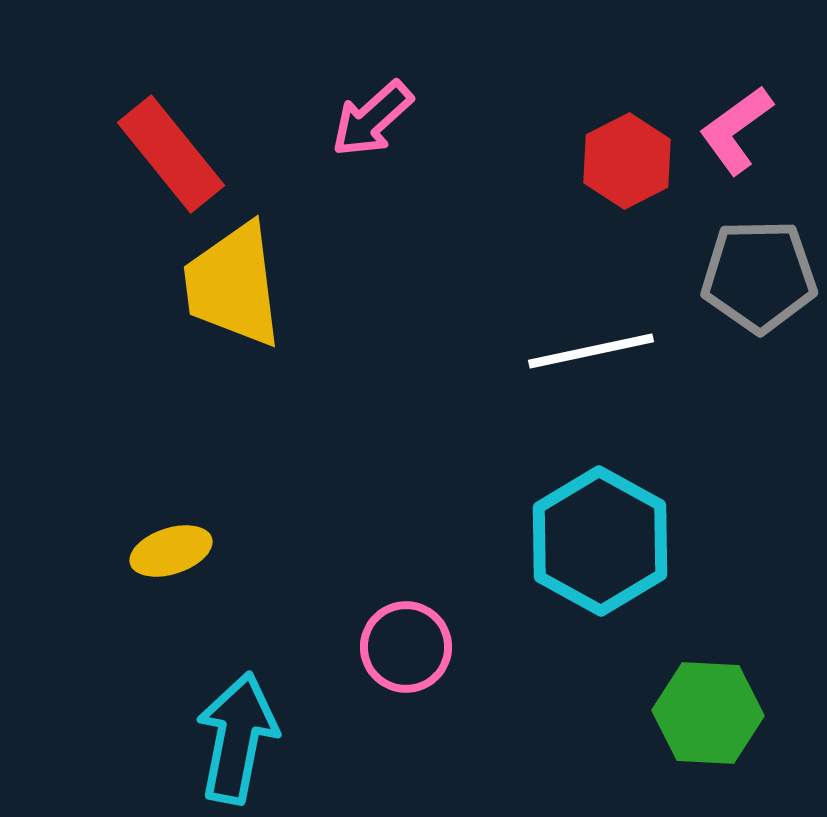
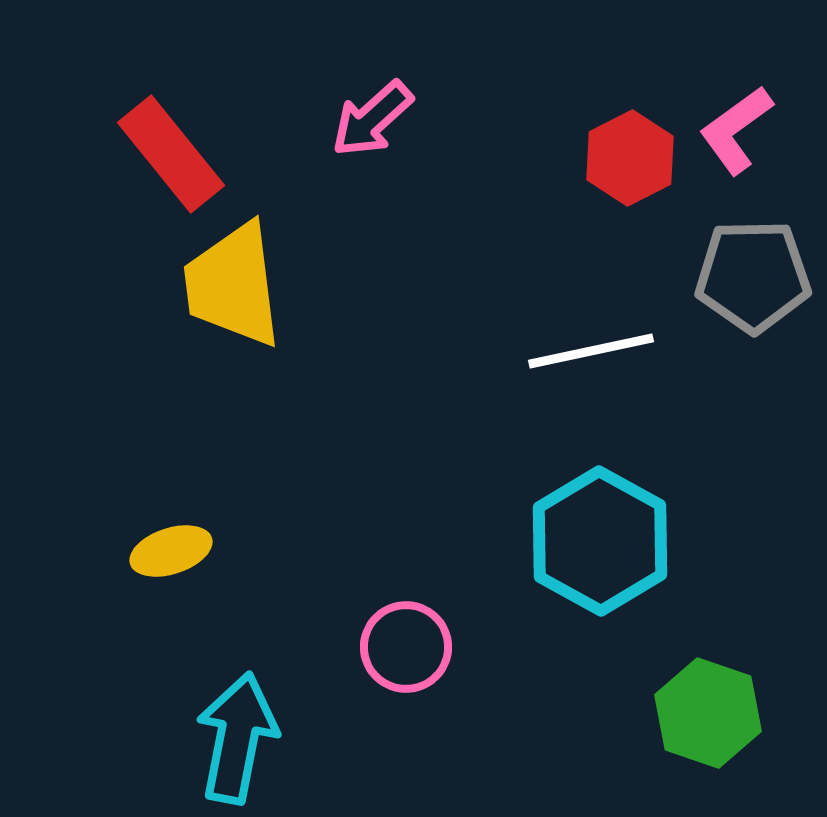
red hexagon: moved 3 px right, 3 px up
gray pentagon: moved 6 px left
green hexagon: rotated 16 degrees clockwise
